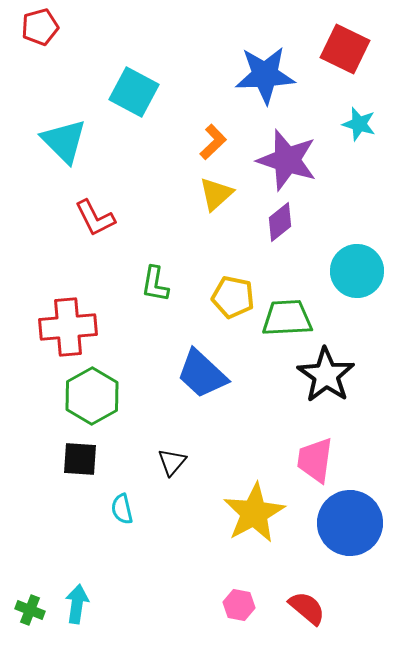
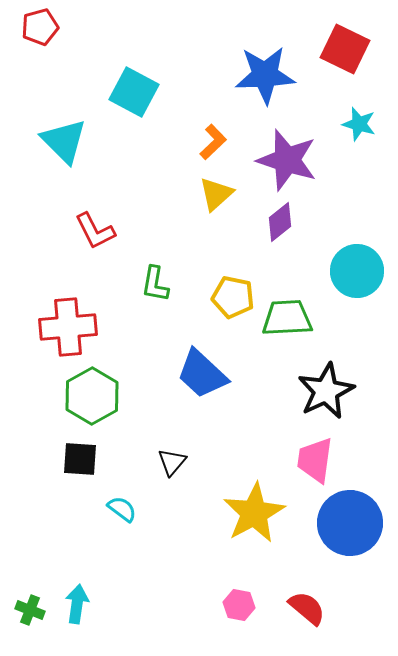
red L-shape: moved 13 px down
black star: moved 16 px down; rotated 12 degrees clockwise
cyan semicircle: rotated 140 degrees clockwise
